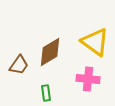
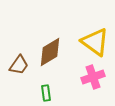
pink cross: moved 5 px right, 2 px up; rotated 25 degrees counterclockwise
